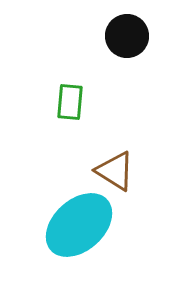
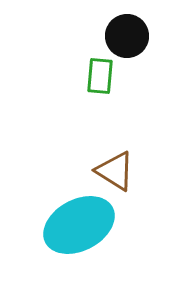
green rectangle: moved 30 px right, 26 px up
cyan ellipse: rotated 14 degrees clockwise
